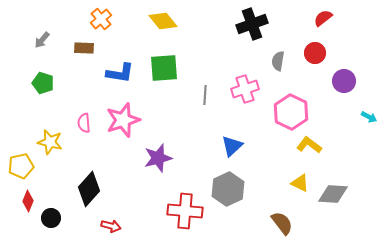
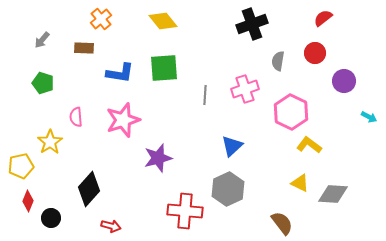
pink semicircle: moved 8 px left, 6 px up
yellow star: rotated 25 degrees clockwise
